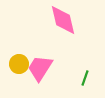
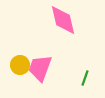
yellow circle: moved 1 px right, 1 px down
pink trapezoid: rotated 12 degrees counterclockwise
